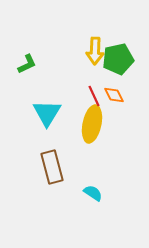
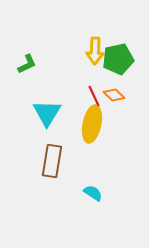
orange diamond: rotated 20 degrees counterclockwise
brown rectangle: moved 6 px up; rotated 24 degrees clockwise
